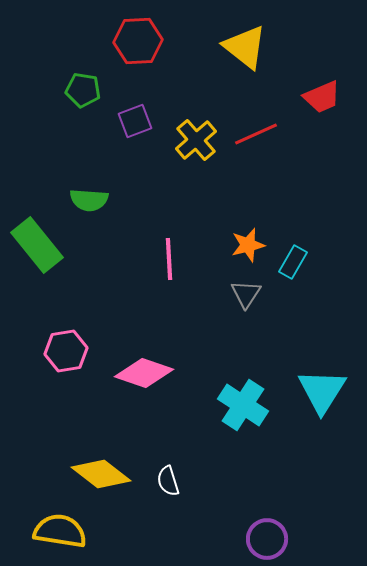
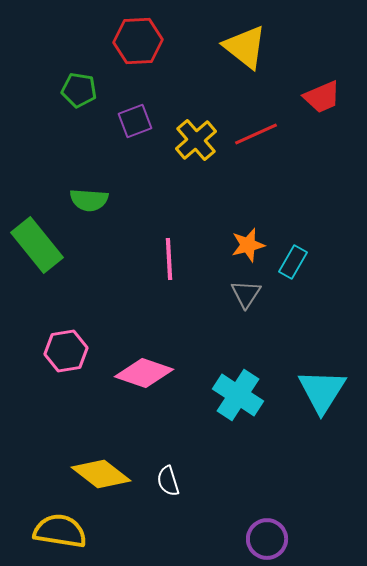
green pentagon: moved 4 px left
cyan cross: moved 5 px left, 10 px up
